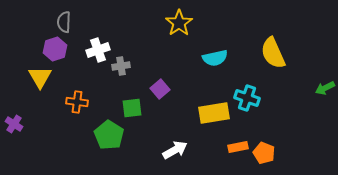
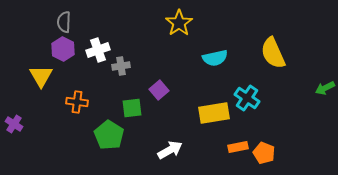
purple hexagon: moved 8 px right; rotated 15 degrees counterclockwise
yellow triangle: moved 1 px right, 1 px up
purple square: moved 1 px left, 1 px down
cyan cross: rotated 15 degrees clockwise
white arrow: moved 5 px left
